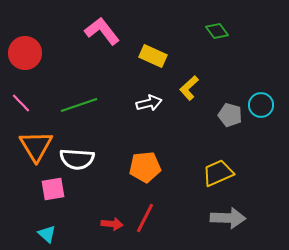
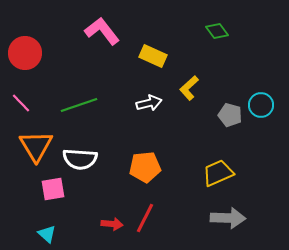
white semicircle: moved 3 px right
